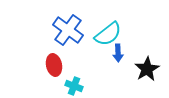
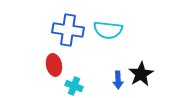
blue cross: rotated 28 degrees counterclockwise
cyan semicircle: moved 4 px up; rotated 44 degrees clockwise
blue arrow: moved 27 px down
black star: moved 6 px left, 5 px down
